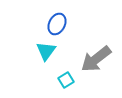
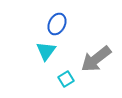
cyan square: moved 1 px up
